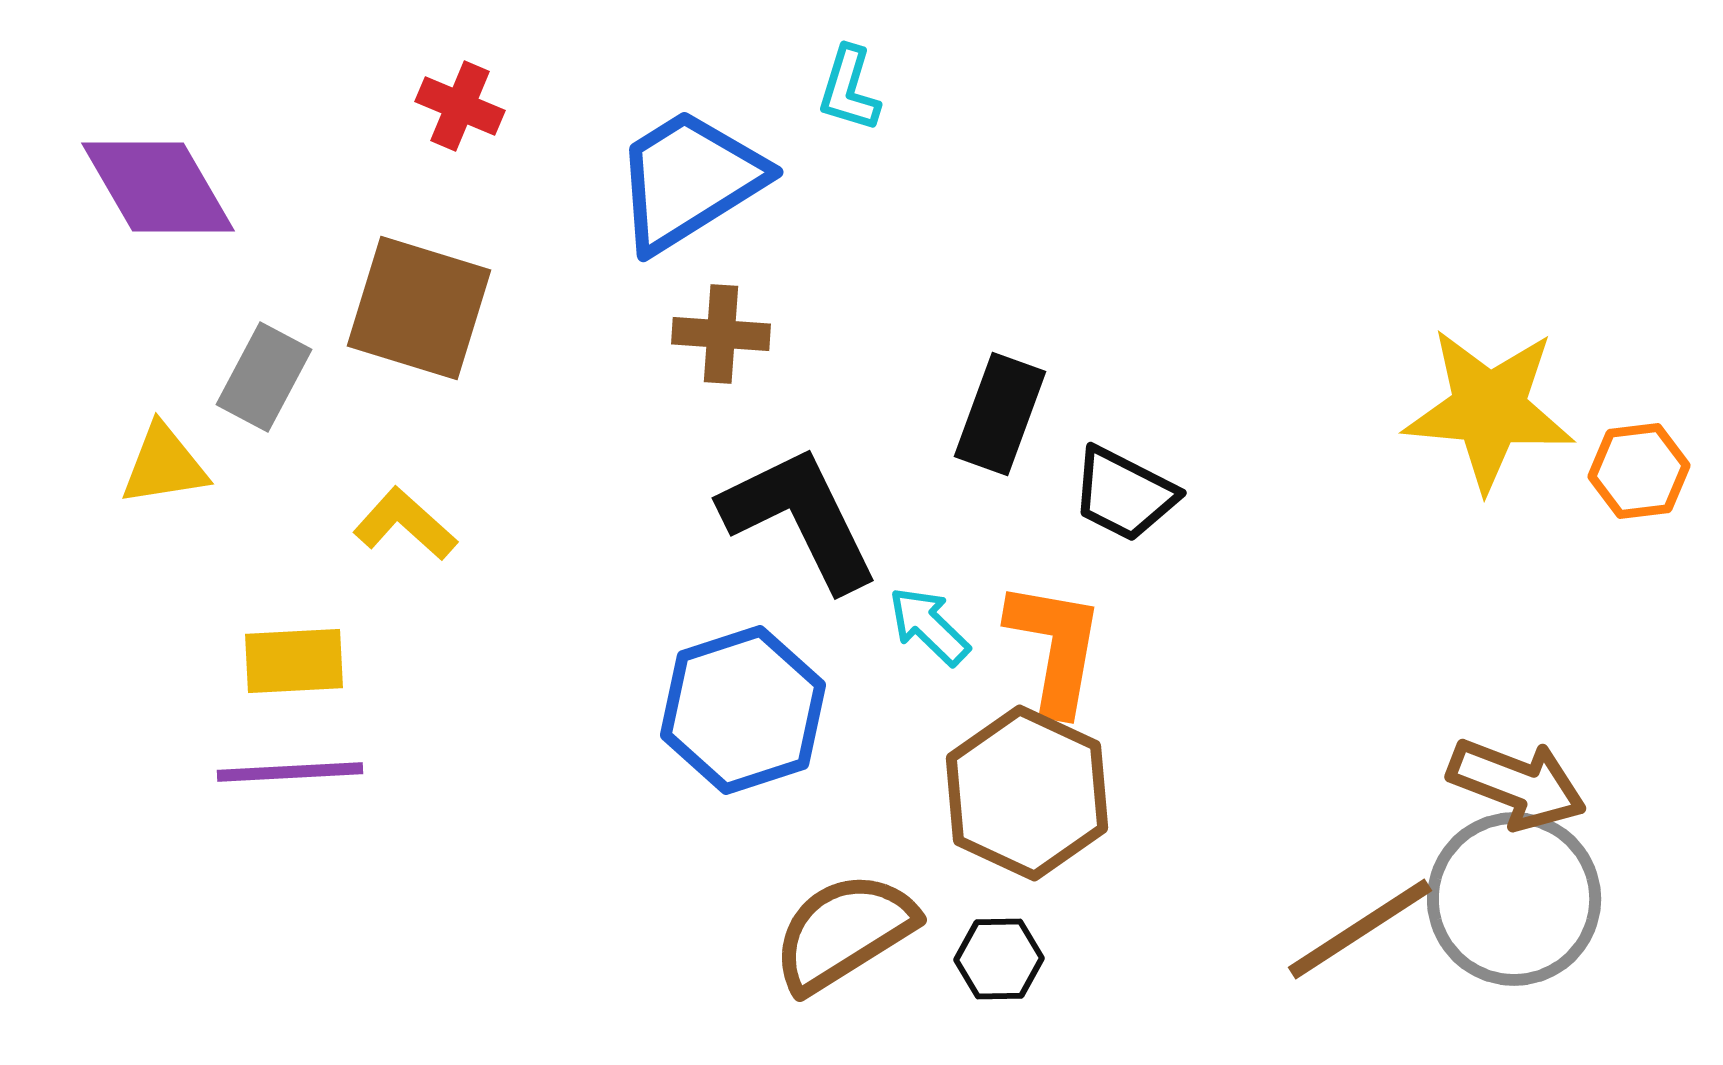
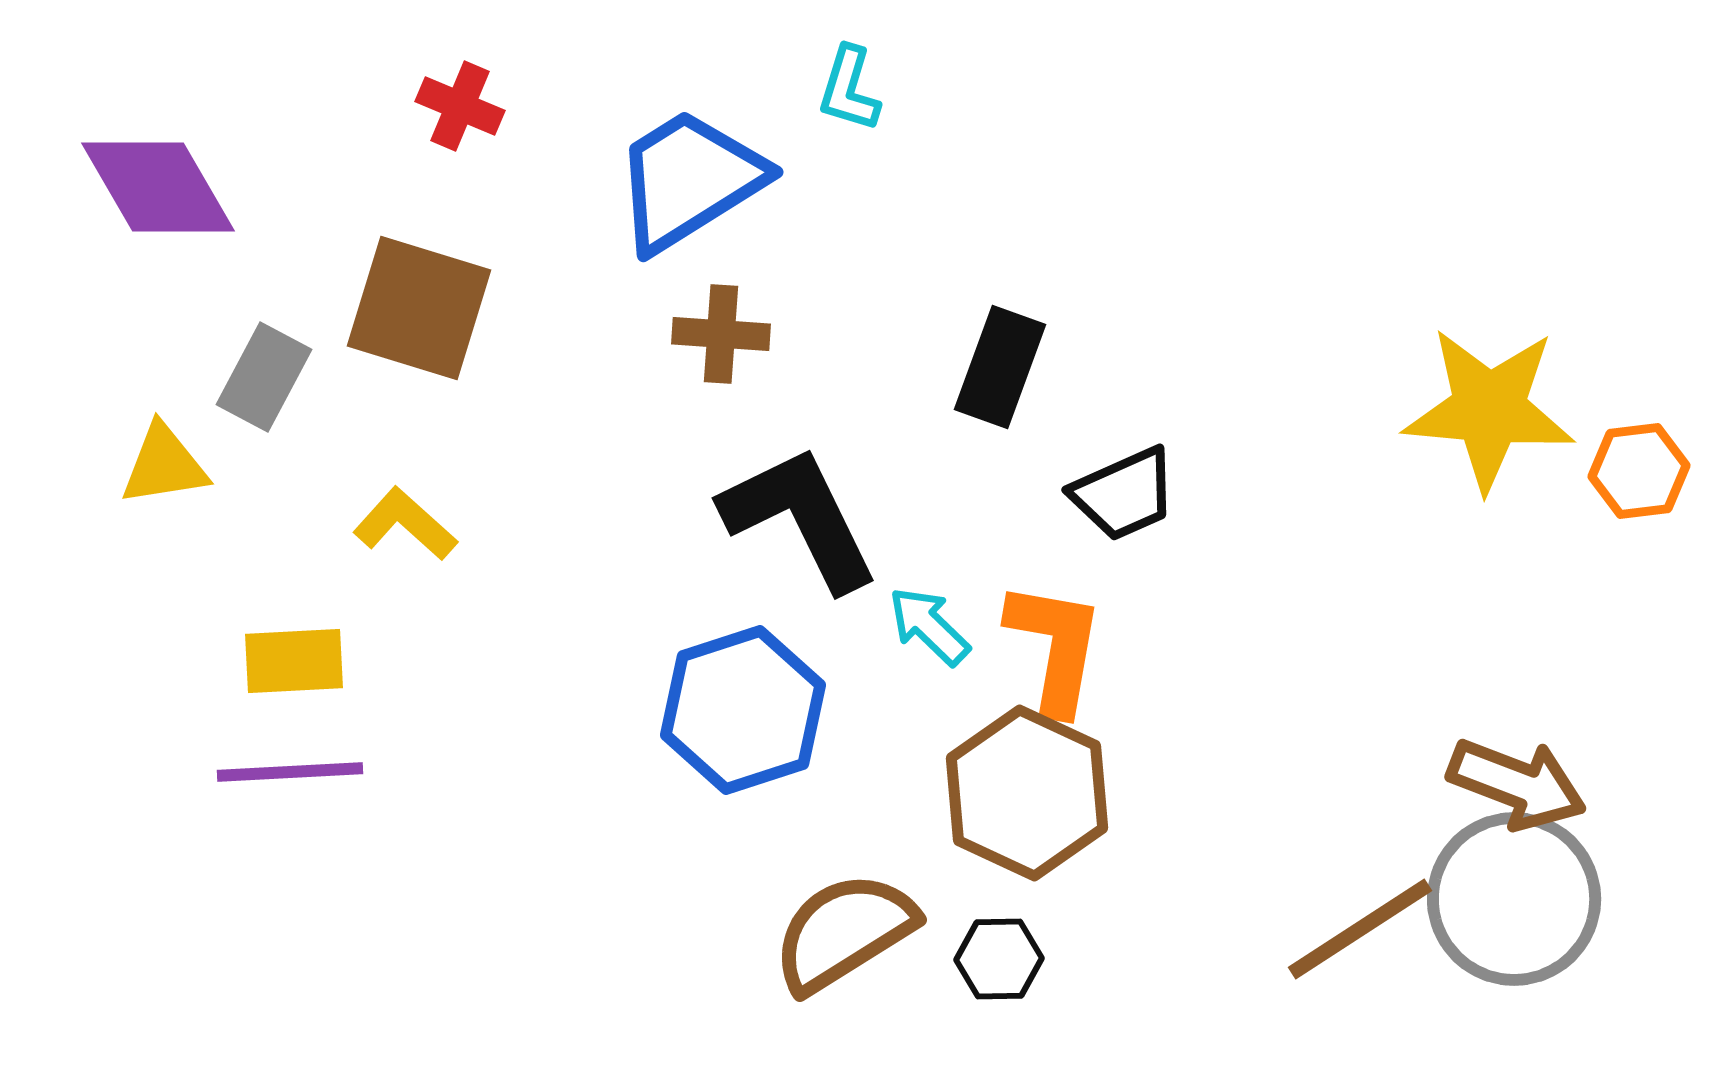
black rectangle: moved 47 px up
black trapezoid: rotated 51 degrees counterclockwise
